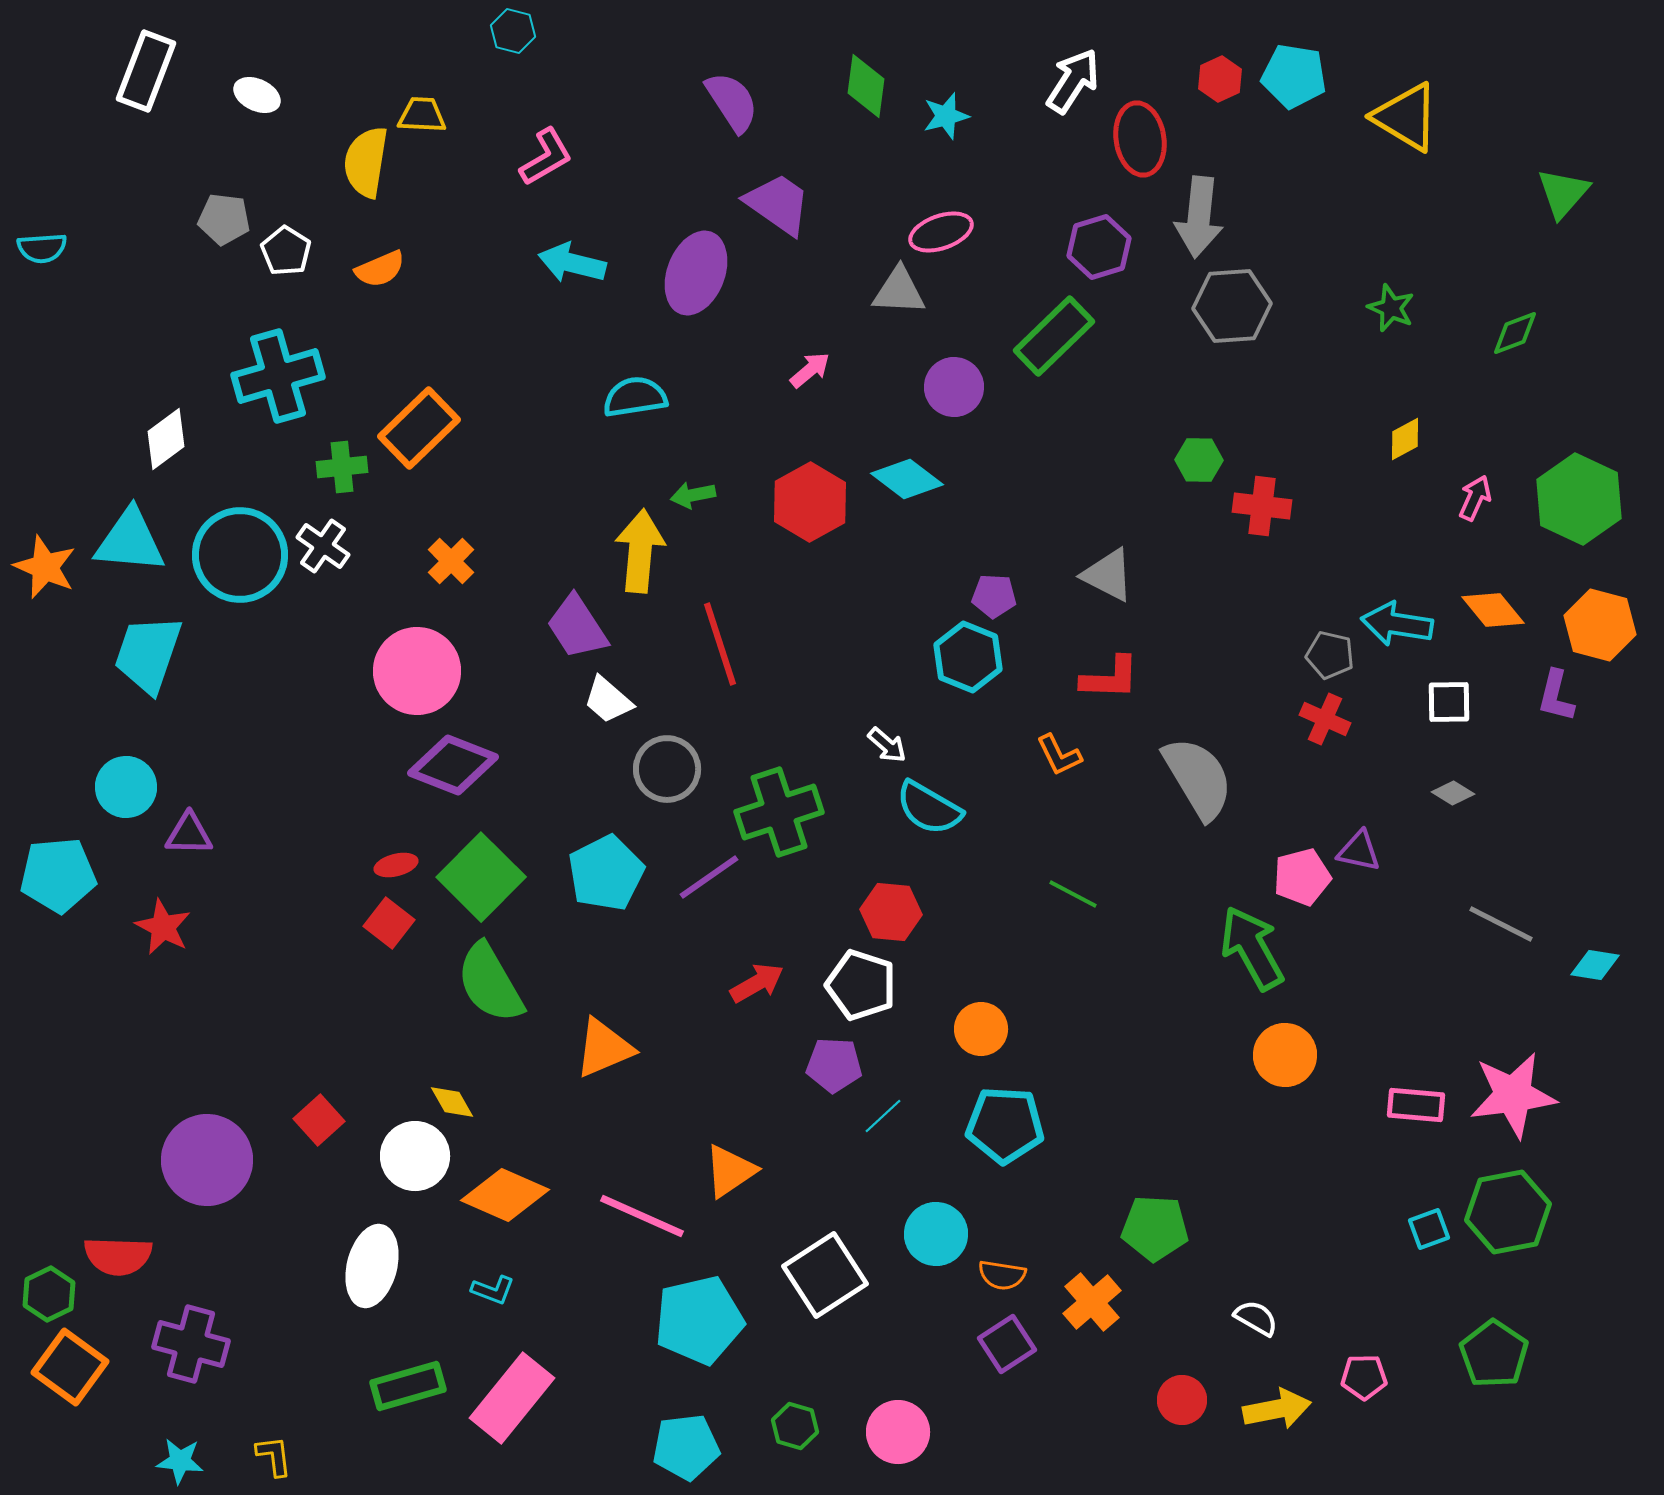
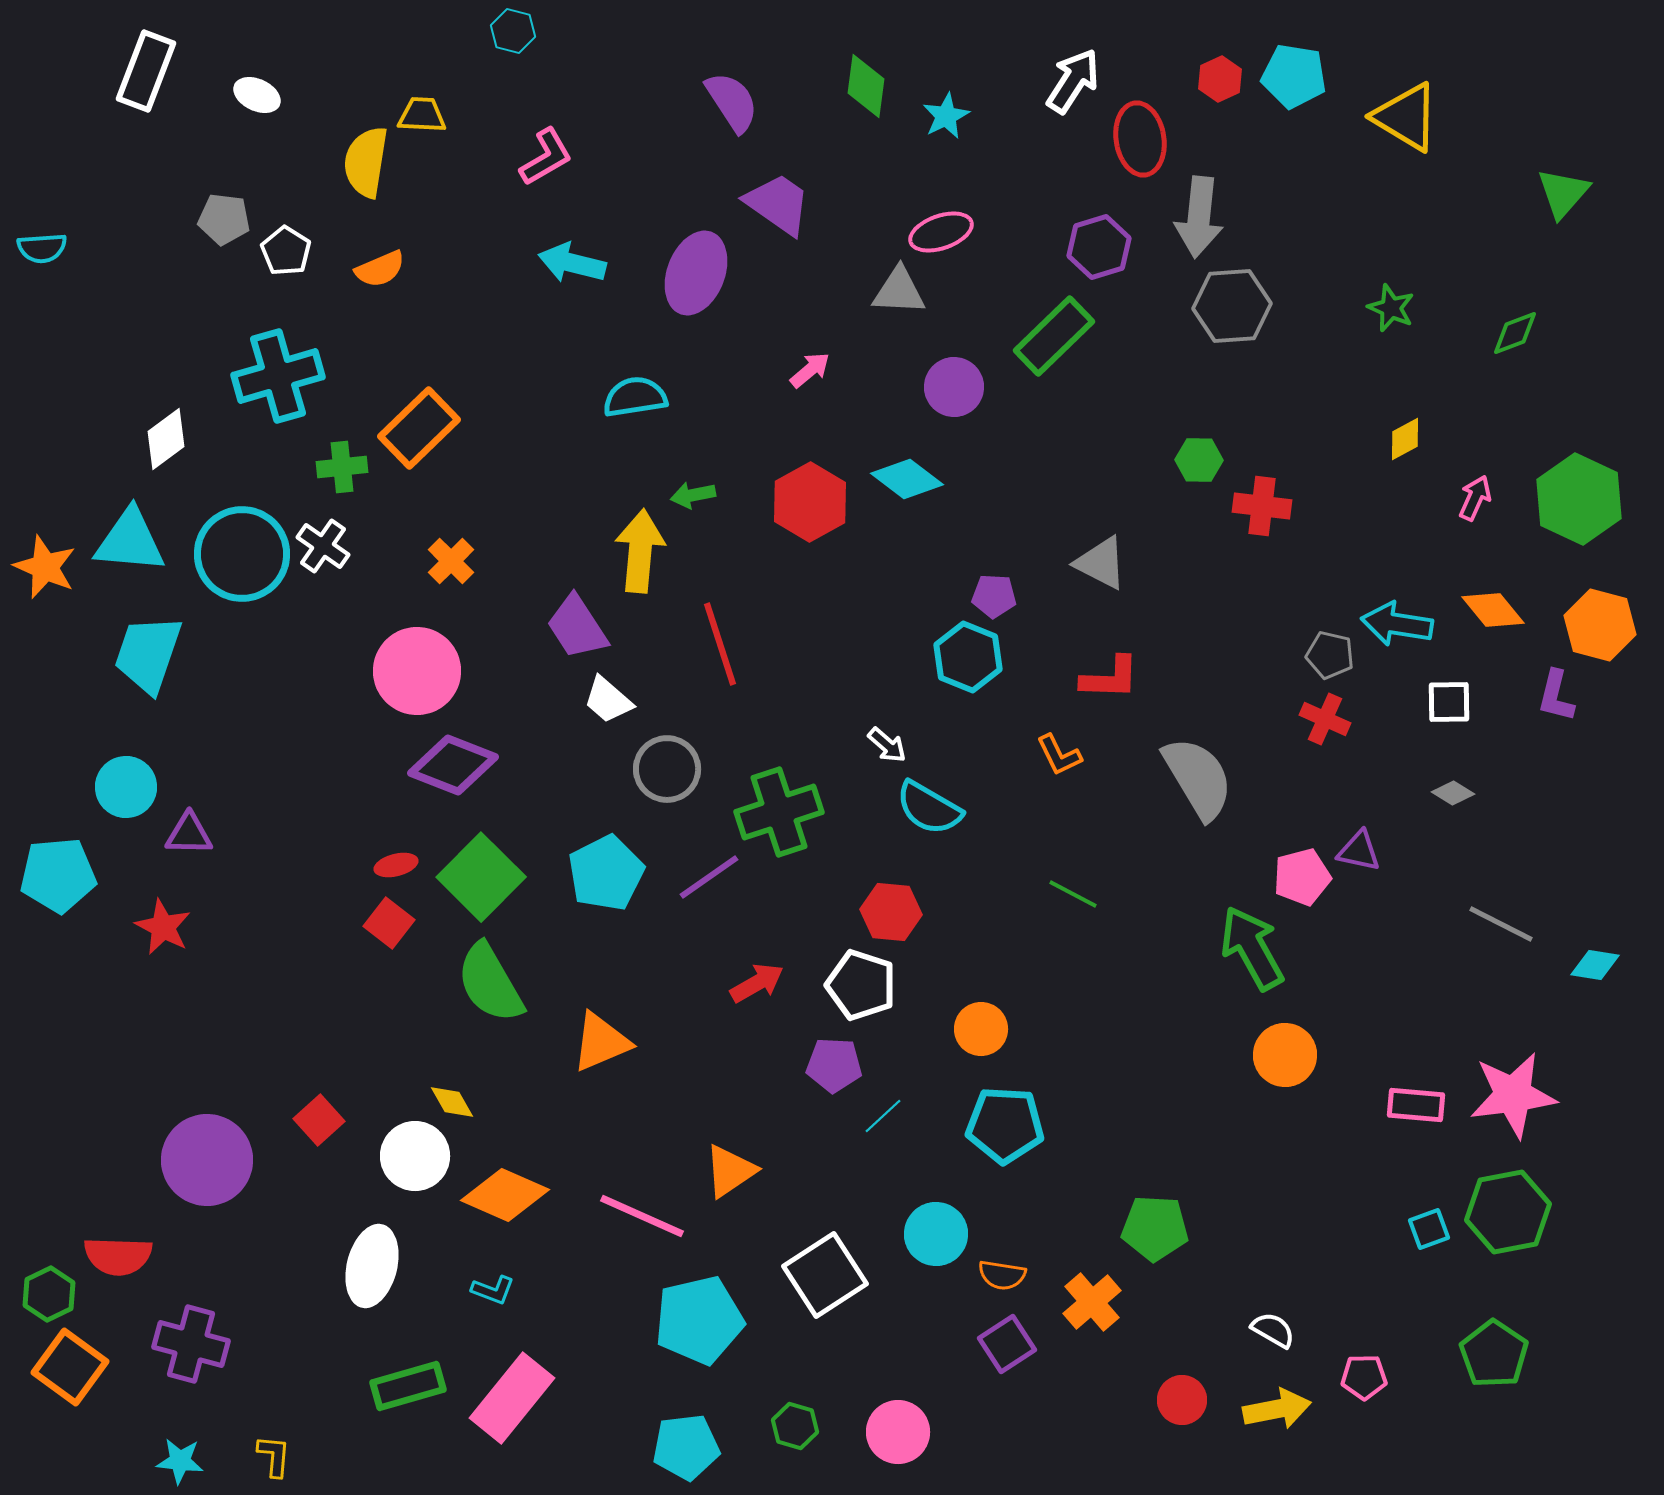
cyan star at (946, 116): rotated 12 degrees counterclockwise
cyan circle at (240, 555): moved 2 px right, 1 px up
gray triangle at (1108, 575): moved 7 px left, 12 px up
orange triangle at (604, 1048): moved 3 px left, 6 px up
white semicircle at (1256, 1318): moved 17 px right, 12 px down
yellow L-shape at (274, 1456): rotated 12 degrees clockwise
